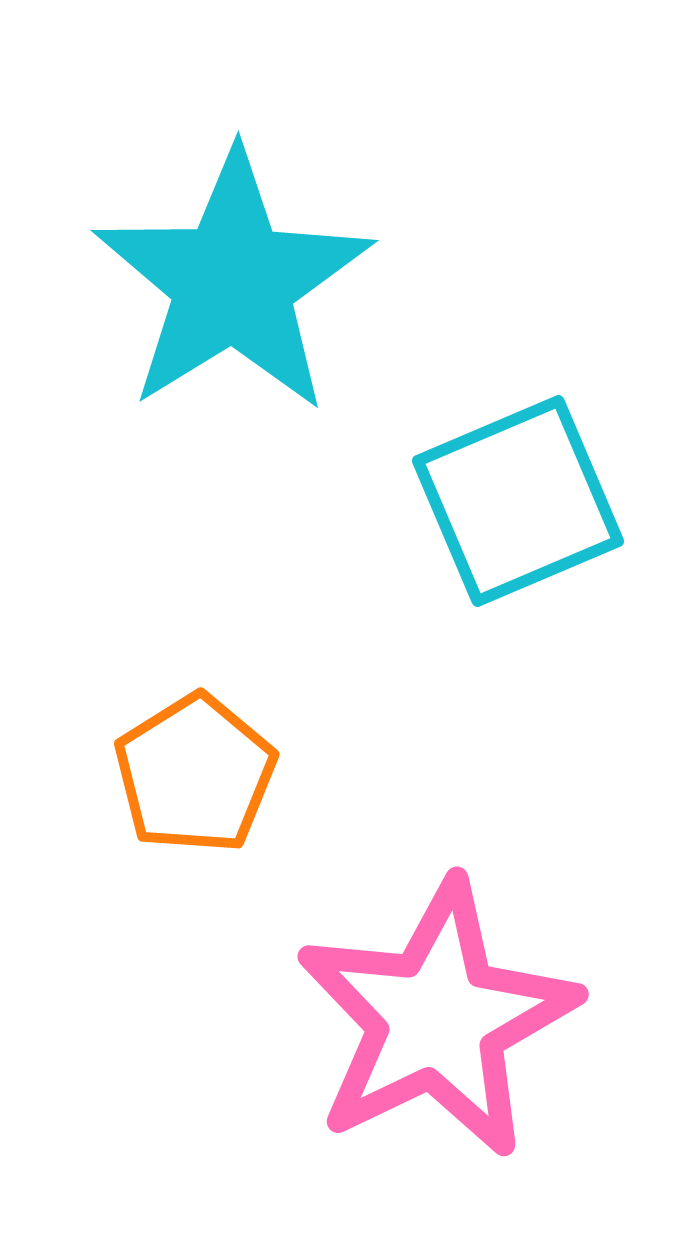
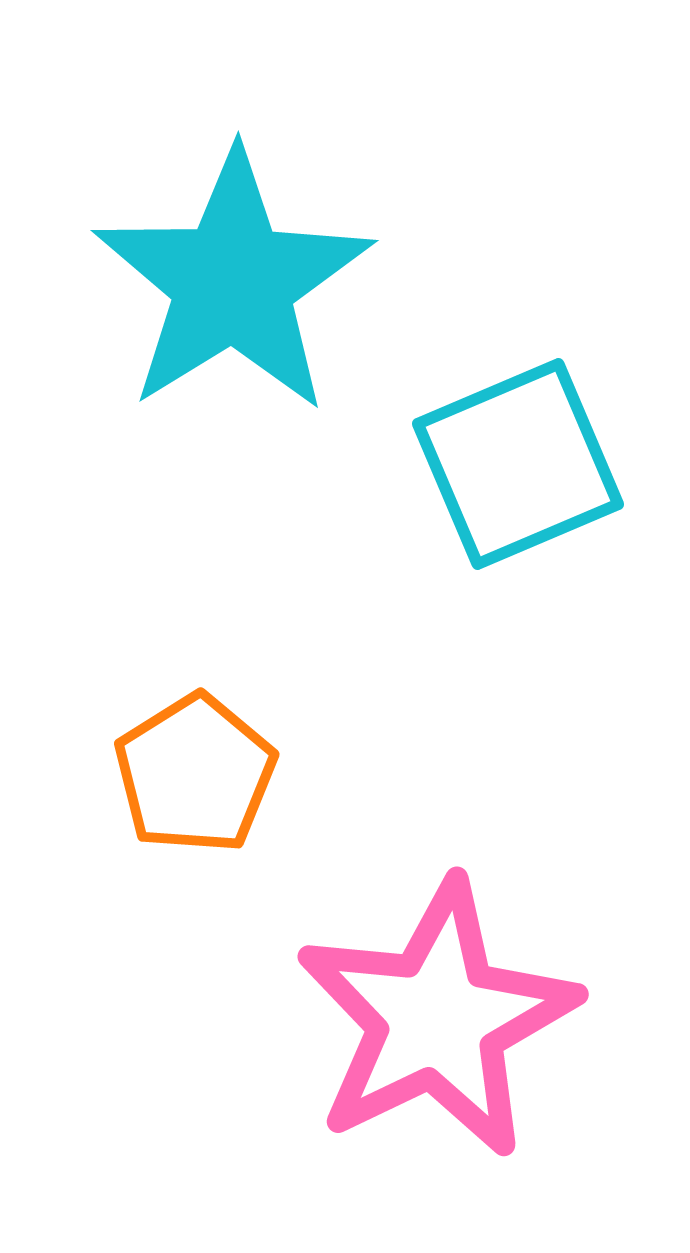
cyan square: moved 37 px up
